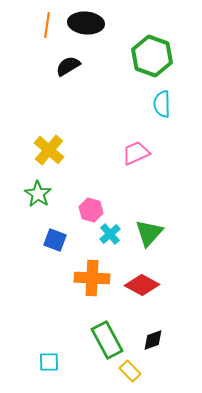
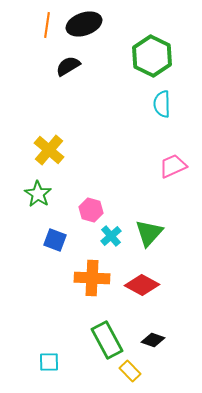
black ellipse: moved 2 px left, 1 px down; rotated 24 degrees counterclockwise
green hexagon: rotated 6 degrees clockwise
pink trapezoid: moved 37 px right, 13 px down
cyan cross: moved 1 px right, 2 px down
black diamond: rotated 40 degrees clockwise
